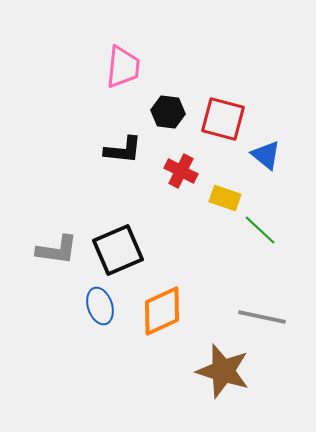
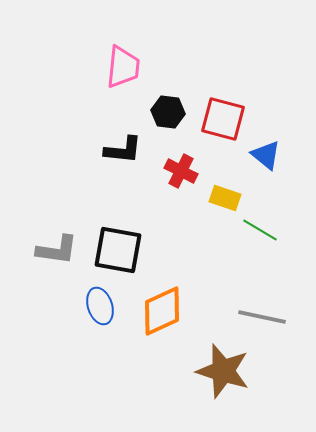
green line: rotated 12 degrees counterclockwise
black square: rotated 33 degrees clockwise
